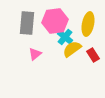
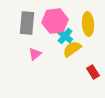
yellow ellipse: rotated 15 degrees counterclockwise
cyan cross: moved 1 px up
red rectangle: moved 17 px down
